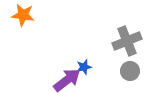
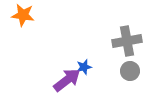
gray cross: rotated 12 degrees clockwise
